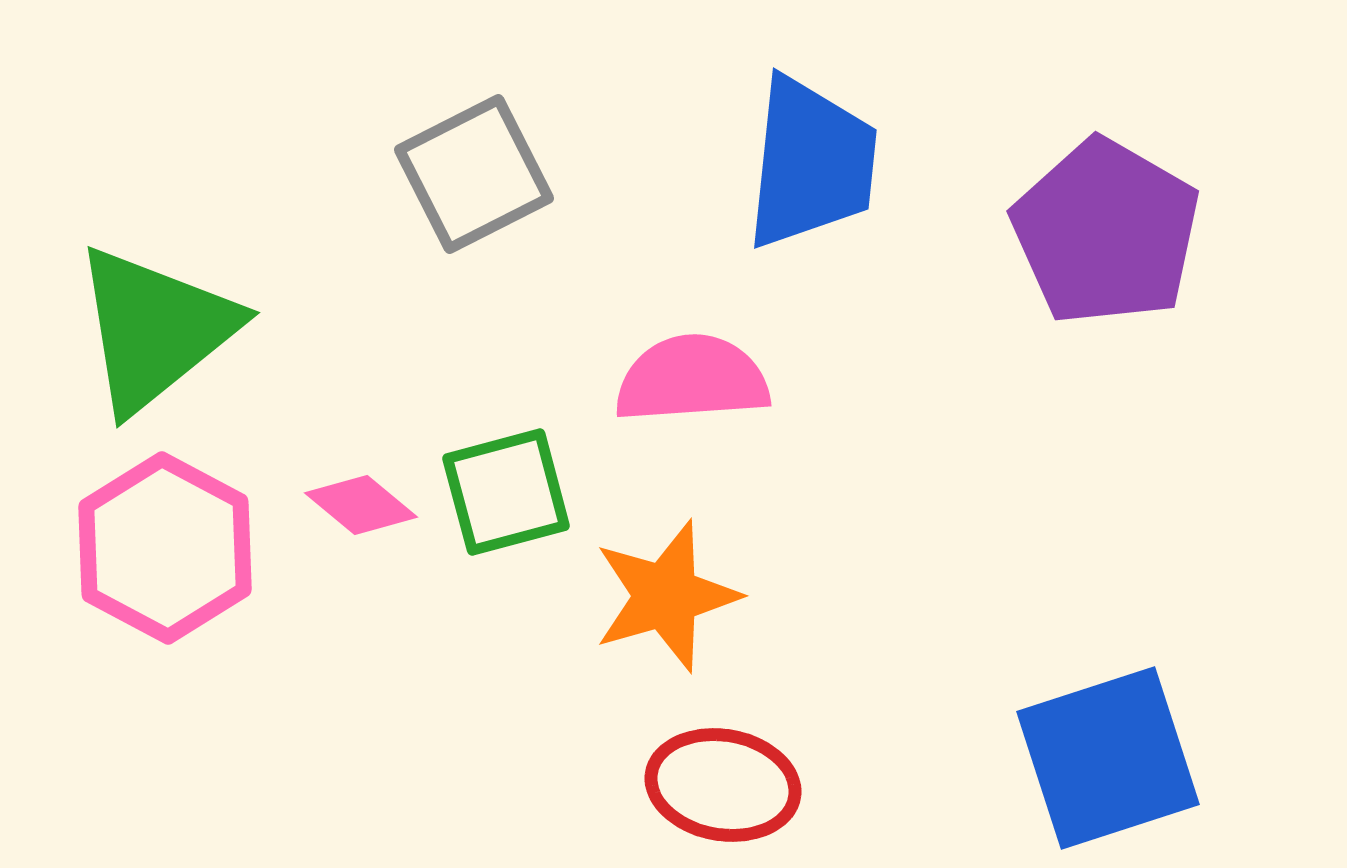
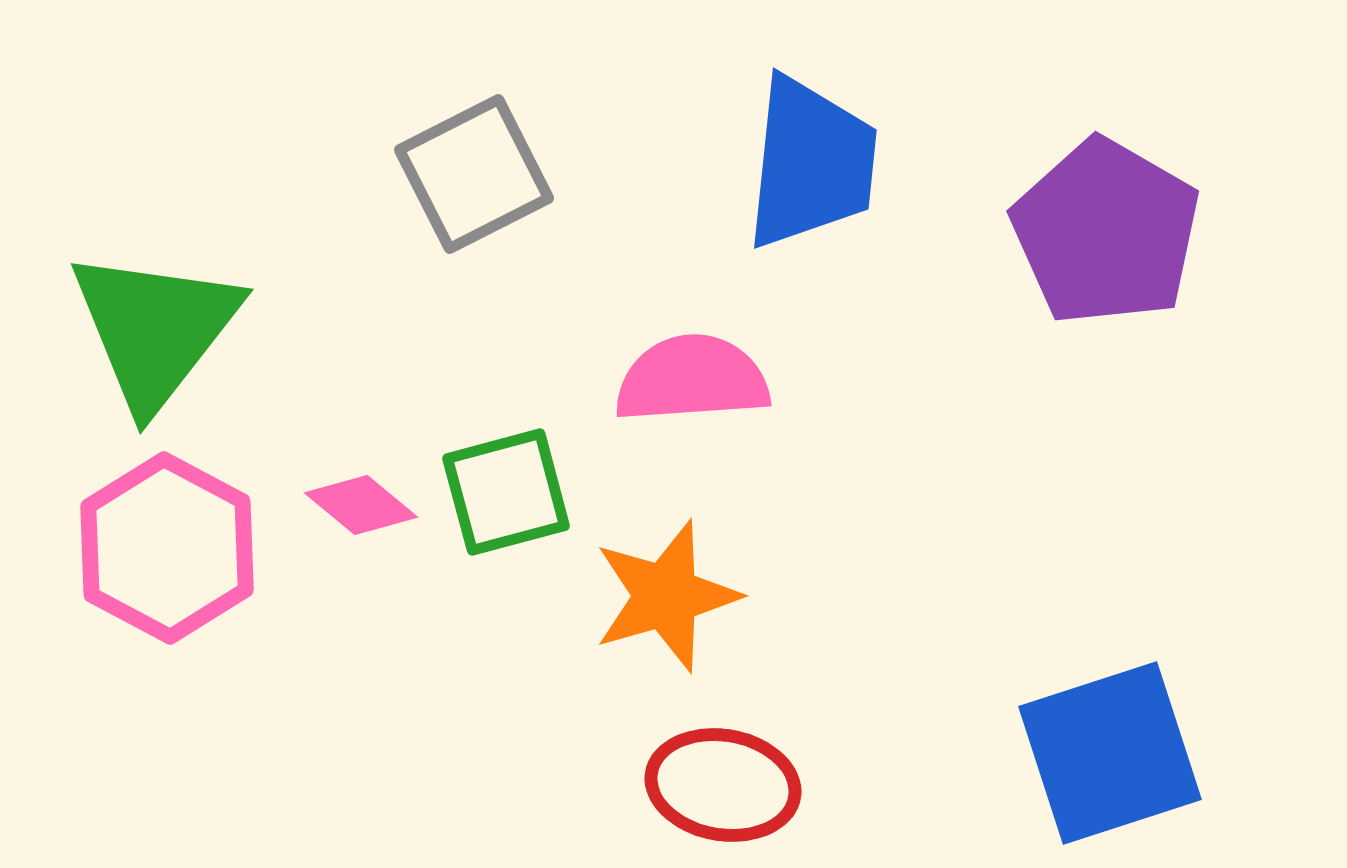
green triangle: rotated 13 degrees counterclockwise
pink hexagon: moved 2 px right
blue square: moved 2 px right, 5 px up
